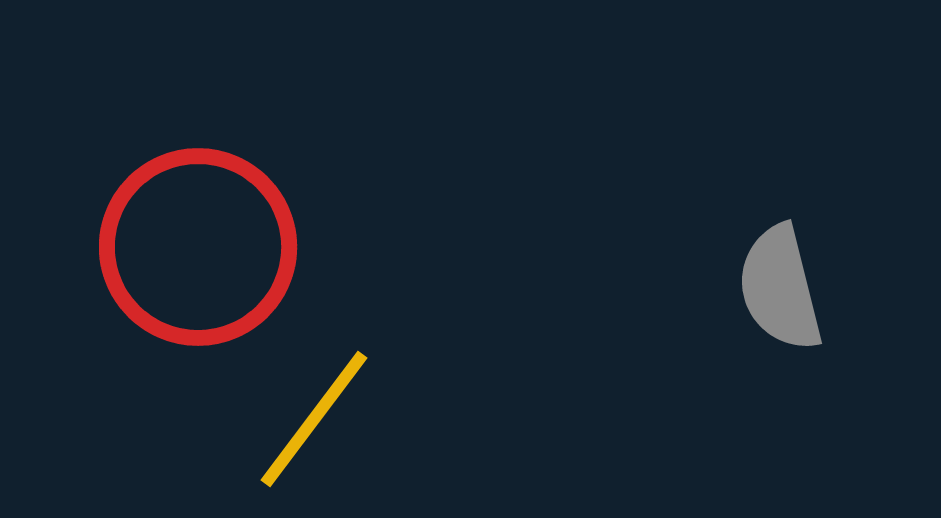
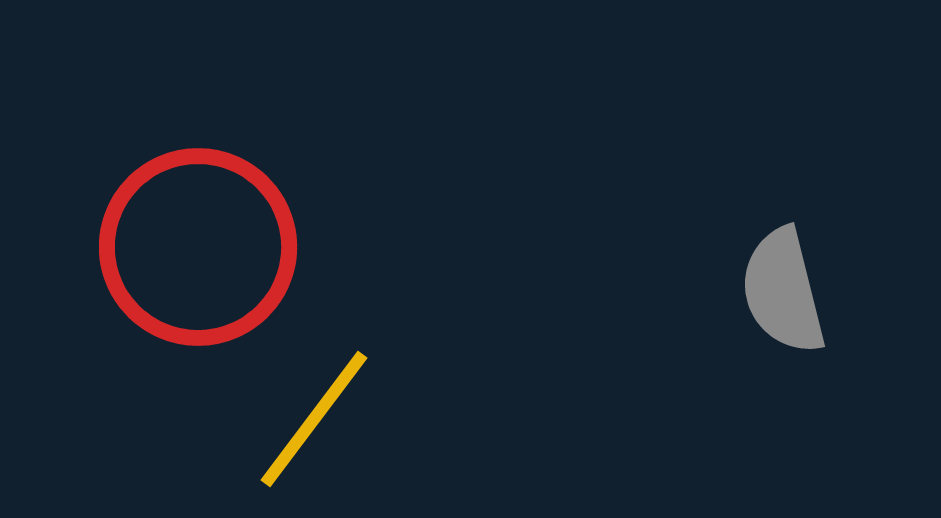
gray semicircle: moved 3 px right, 3 px down
